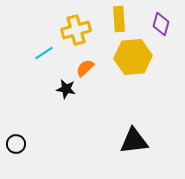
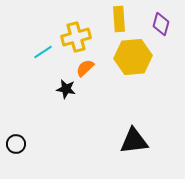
yellow cross: moved 7 px down
cyan line: moved 1 px left, 1 px up
